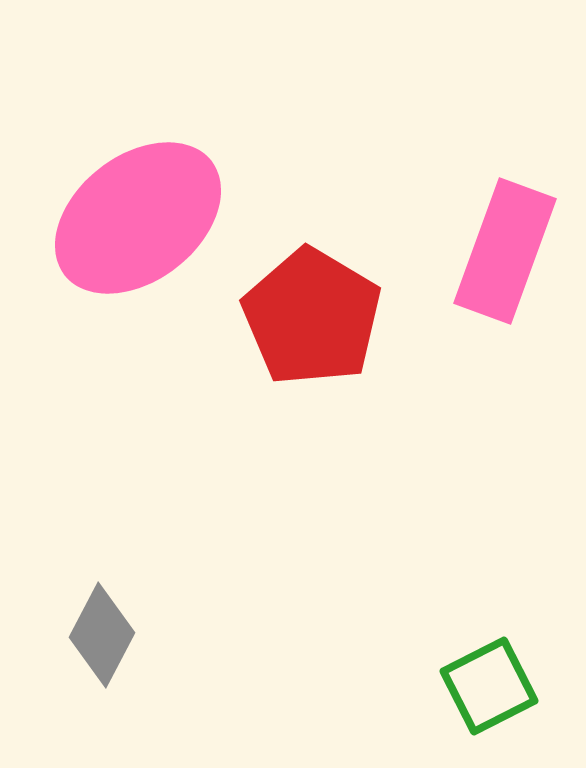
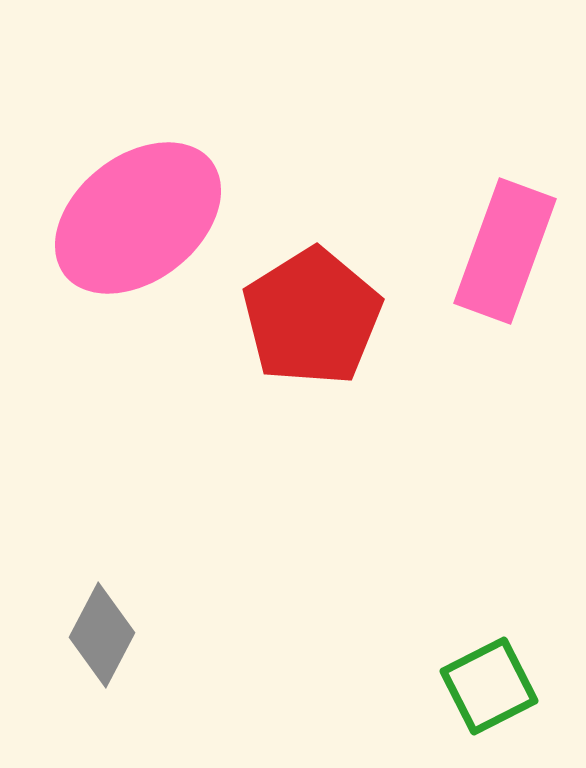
red pentagon: rotated 9 degrees clockwise
